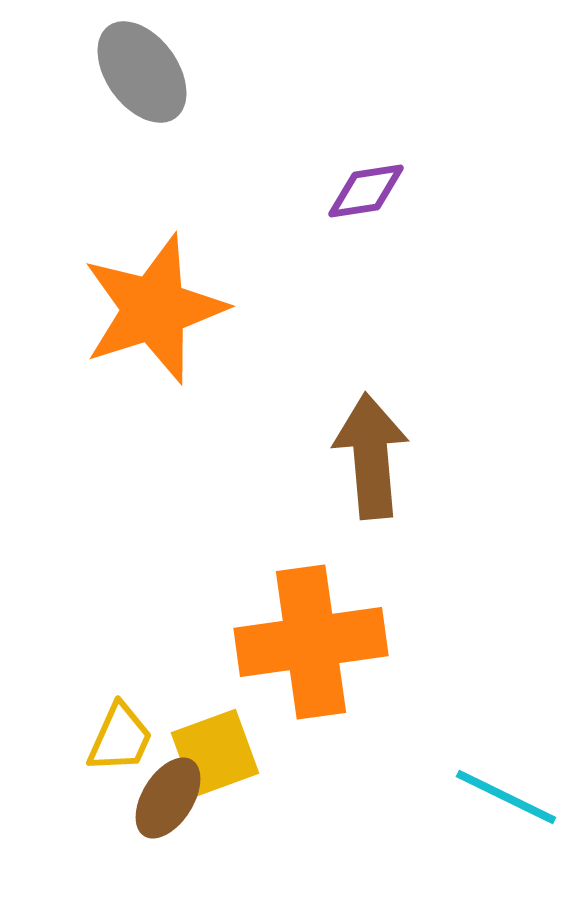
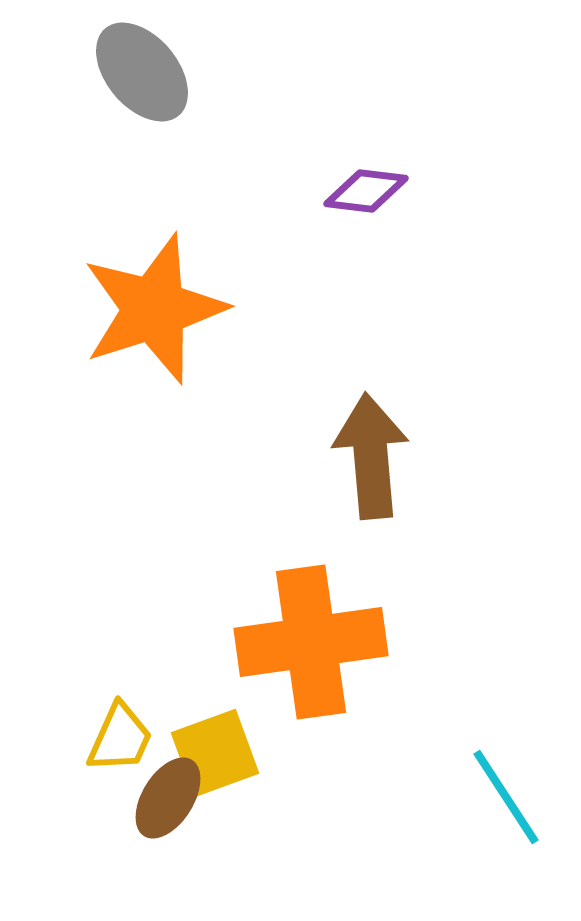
gray ellipse: rotated 4 degrees counterclockwise
purple diamond: rotated 16 degrees clockwise
cyan line: rotated 31 degrees clockwise
